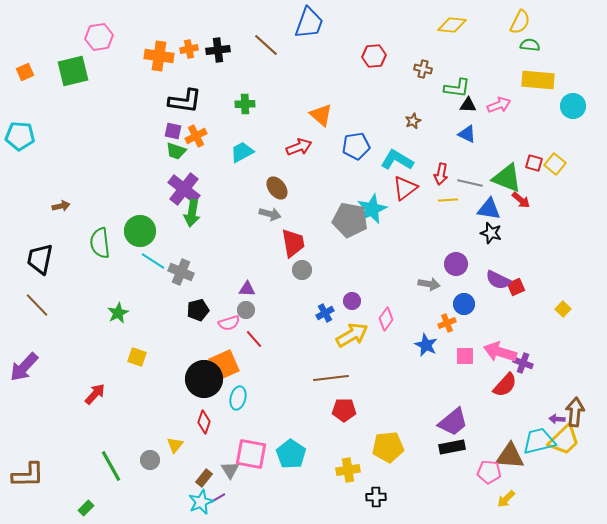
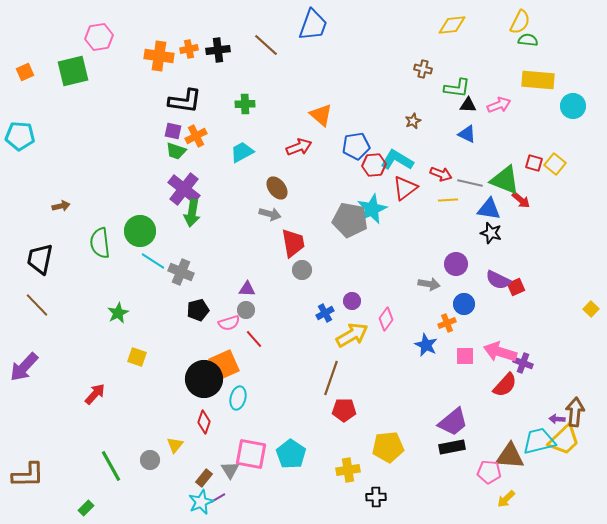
blue trapezoid at (309, 23): moved 4 px right, 2 px down
yellow diamond at (452, 25): rotated 12 degrees counterclockwise
green semicircle at (530, 45): moved 2 px left, 5 px up
red hexagon at (374, 56): moved 109 px down
red arrow at (441, 174): rotated 80 degrees counterclockwise
green triangle at (507, 178): moved 2 px left, 2 px down
yellow square at (563, 309): moved 28 px right
brown line at (331, 378): rotated 64 degrees counterclockwise
